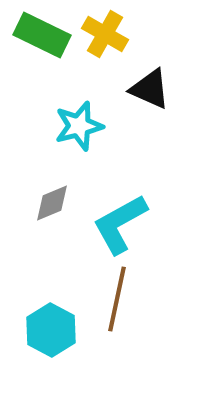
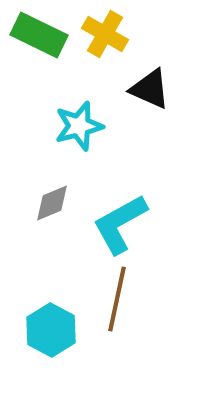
green rectangle: moved 3 px left
